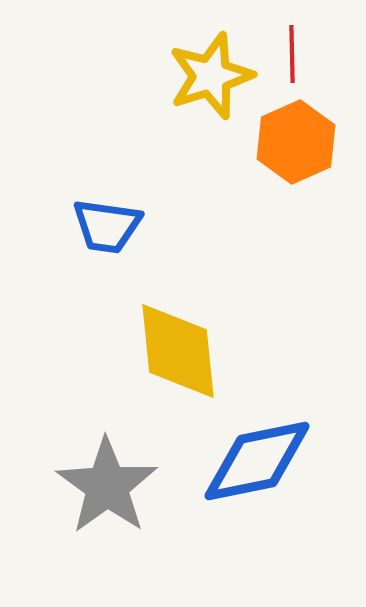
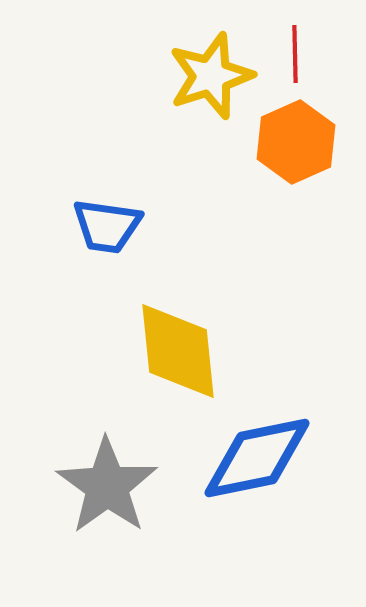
red line: moved 3 px right
blue diamond: moved 3 px up
